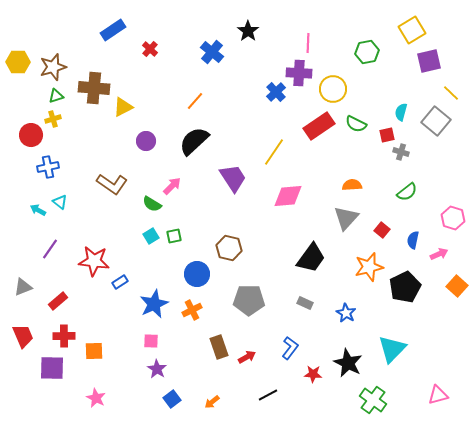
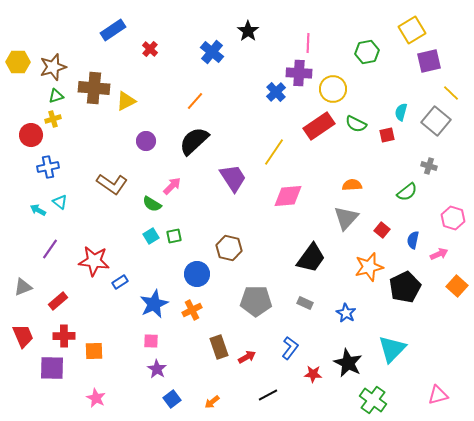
yellow triangle at (123, 107): moved 3 px right, 6 px up
gray cross at (401, 152): moved 28 px right, 14 px down
gray pentagon at (249, 300): moved 7 px right, 1 px down
